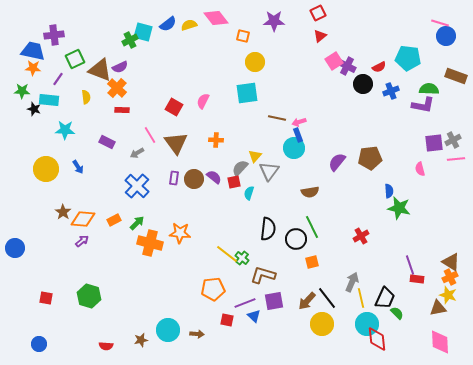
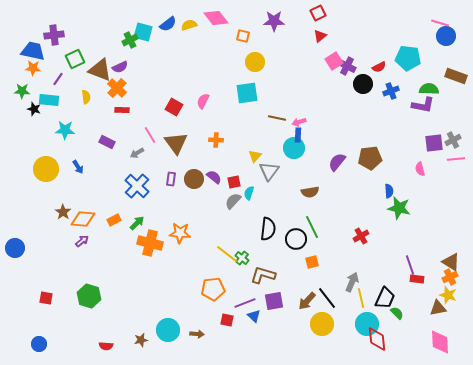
blue rectangle at (298, 135): rotated 24 degrees clockwise
gray semicircle at (240, 168): moved 7 px left, 33 px down
purple rectangle at (174, 178): moved 3 px left, 1 px down
